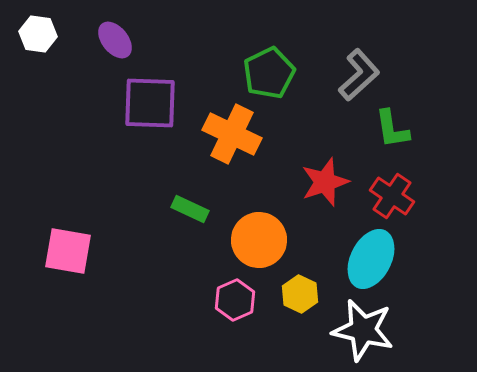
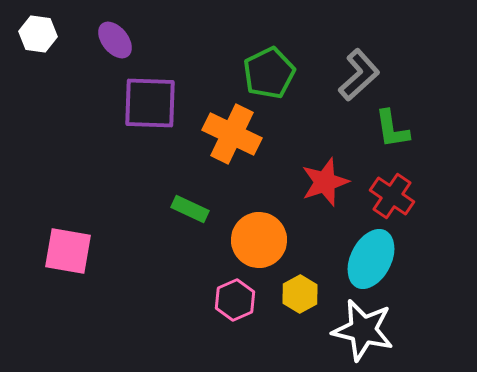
yellow hexagon: rotated 6 degrees clockwise
